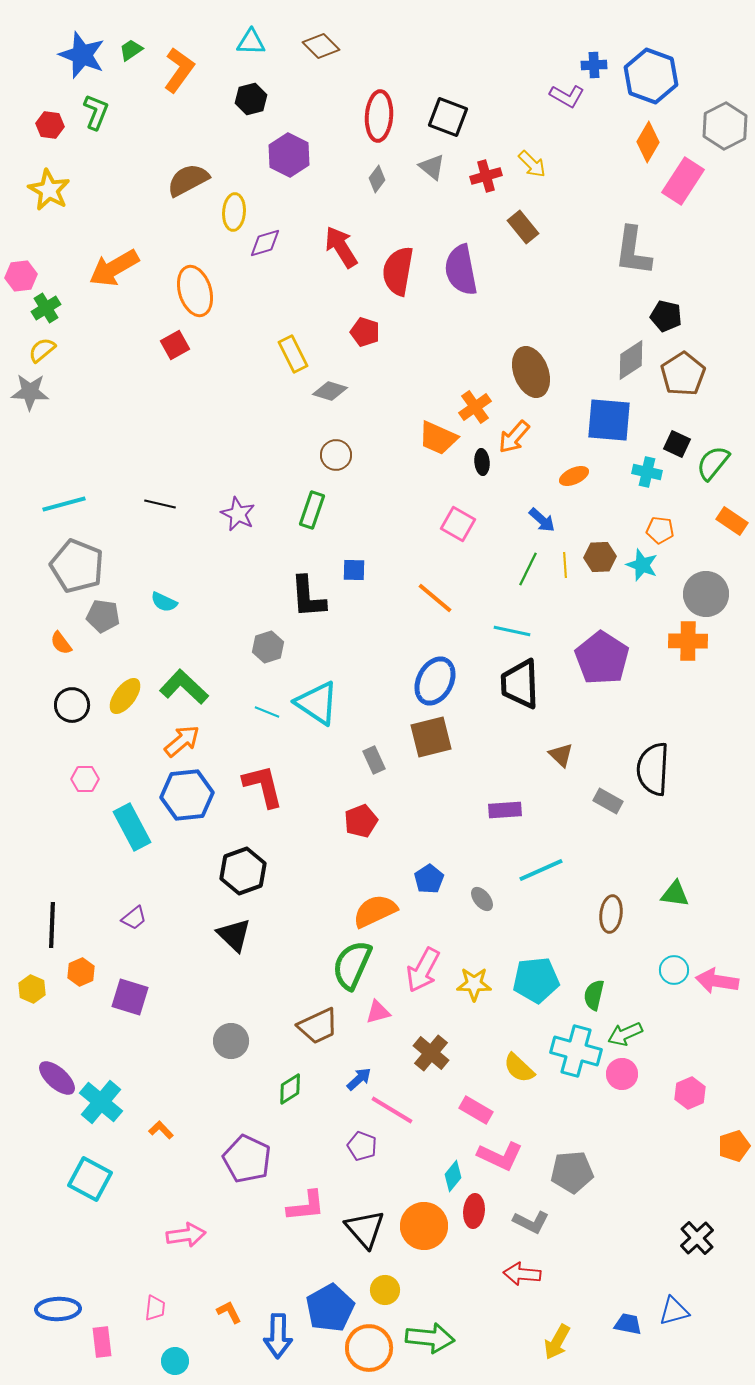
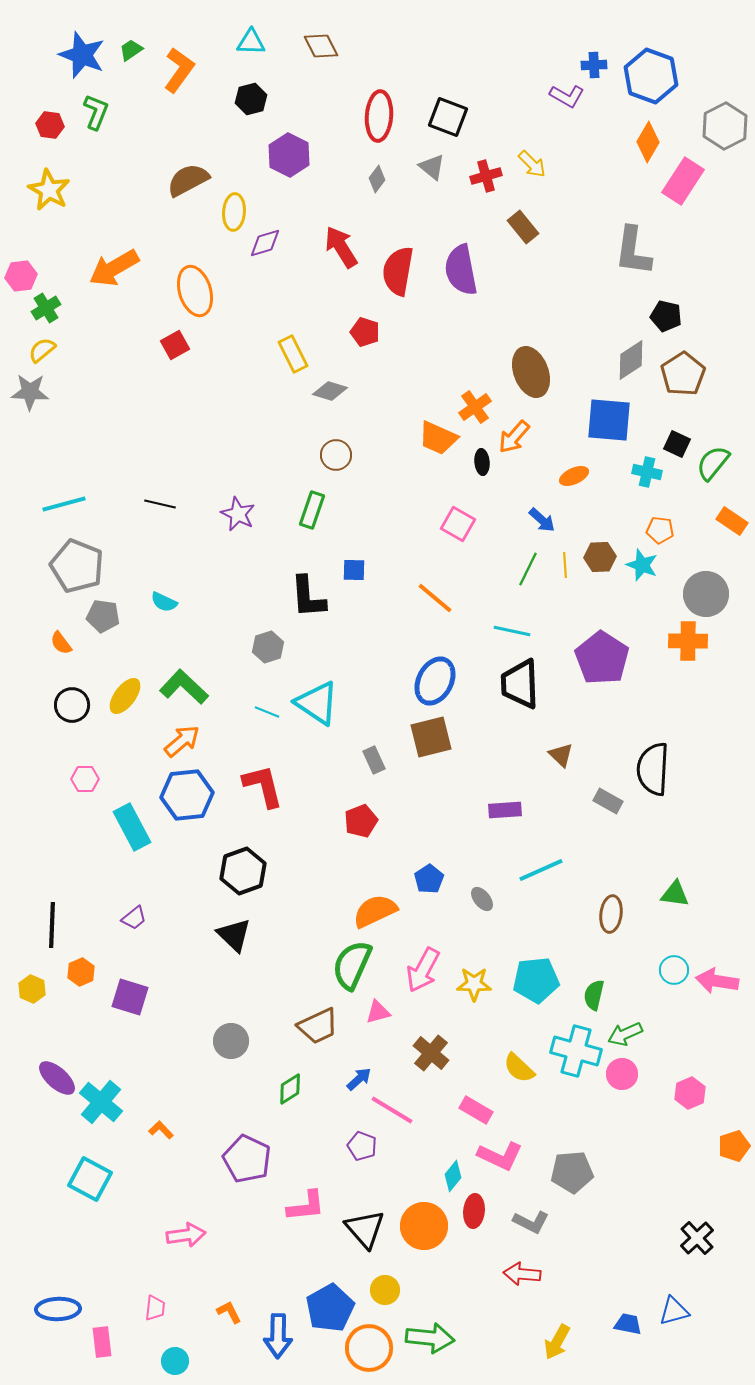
brown diamond at (321, 46): rotated 18 degrees clockwise
